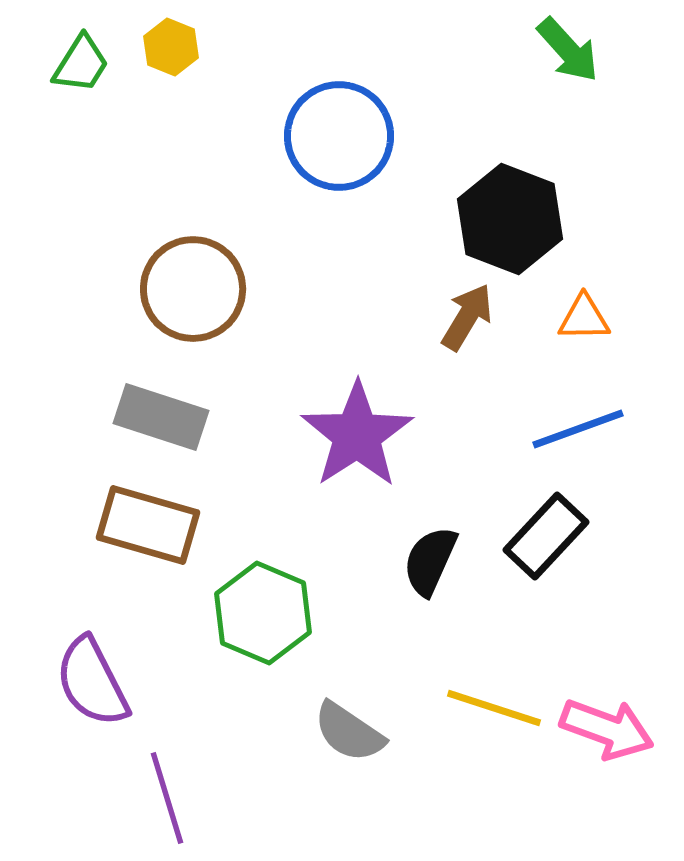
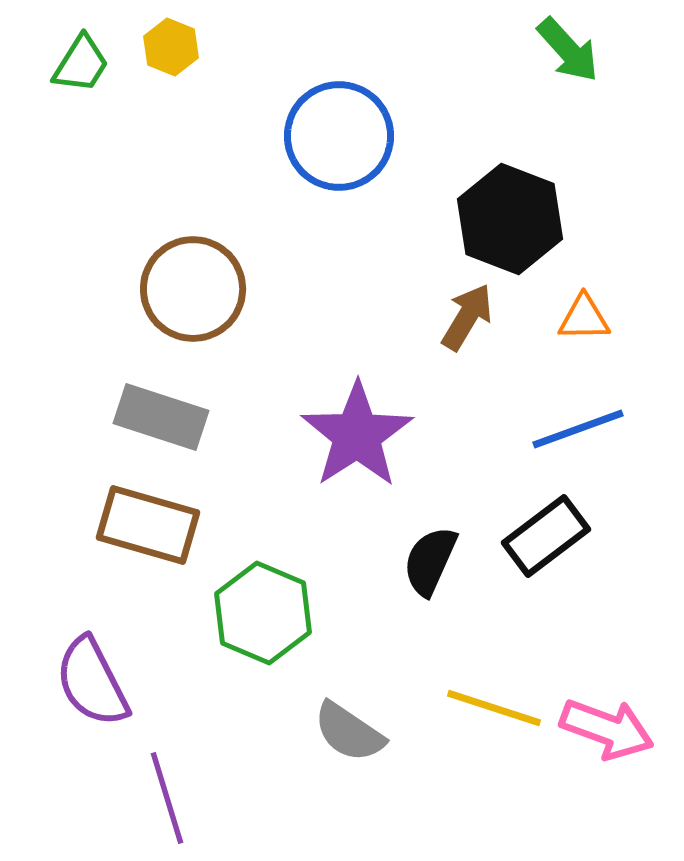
black rectangle: rotated 10 degrees clockwise
